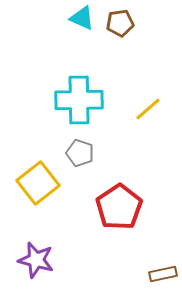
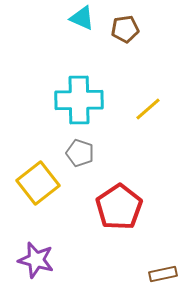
brown pentagon: moved 5 px right, 6 px down
